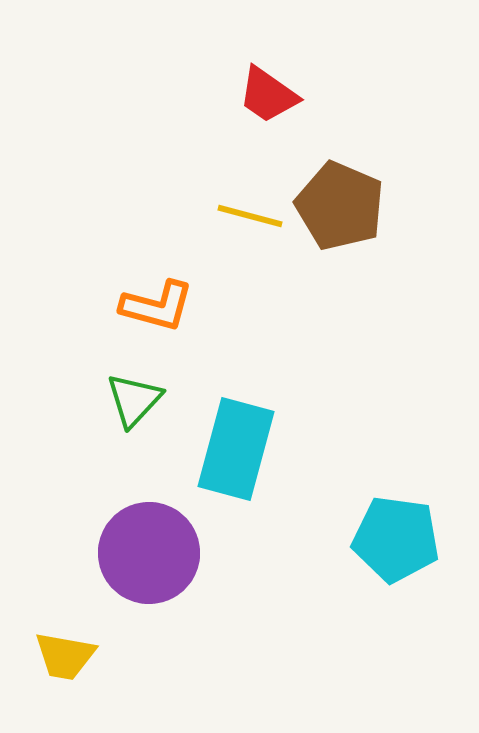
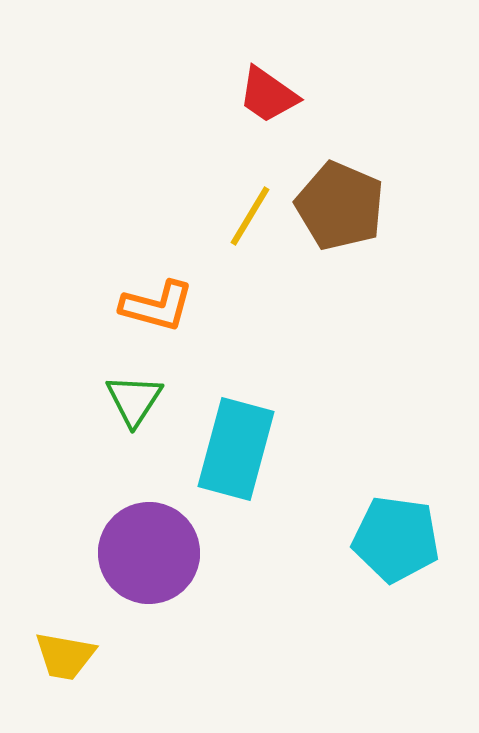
yellow line: rotated 74 degrees counterclockwise
green triangle: rotated 10 degrees counterclockwise
